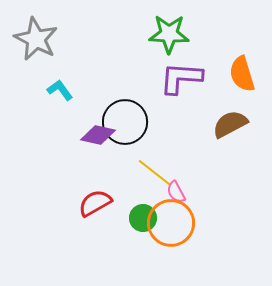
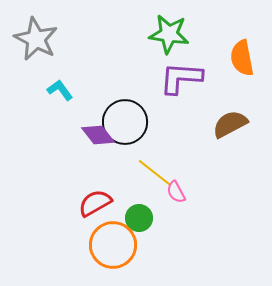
green star: rotated 6 degrees clockwise
orange semicircle: moved 16 px up; rotated 6 degrees clockwise
purple diamond: rotated 40 degrees clockwise
green circle: moved 4 px left
orange circle: moved 58 px left, 22 px down
